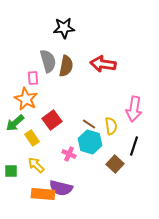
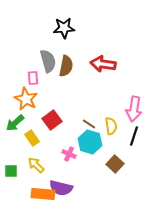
black line: moved 10 px up
